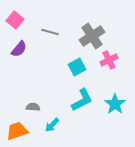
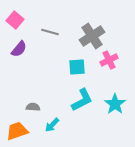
cyan square: rotated 24 degrees clockwise
